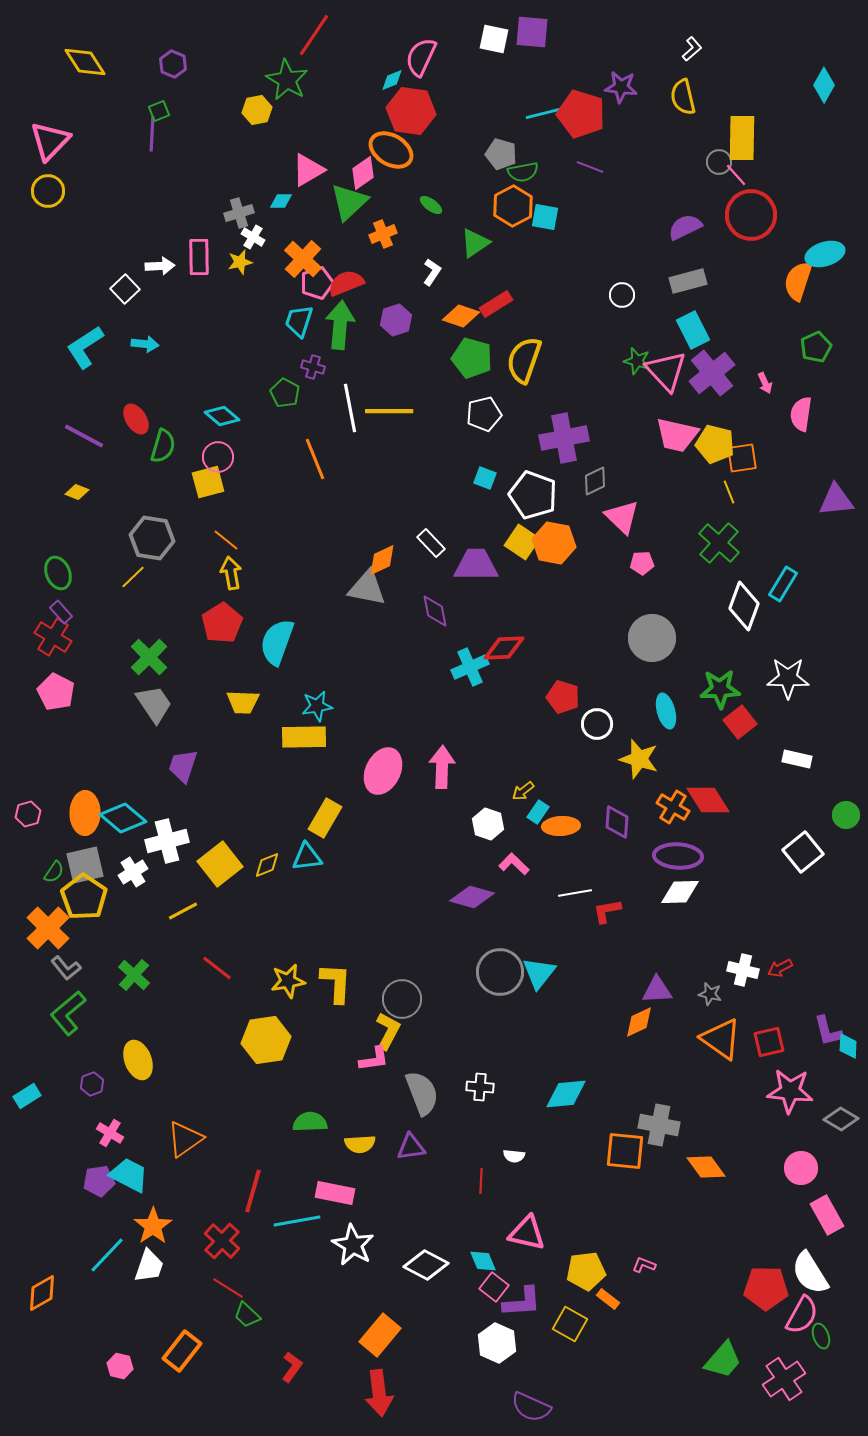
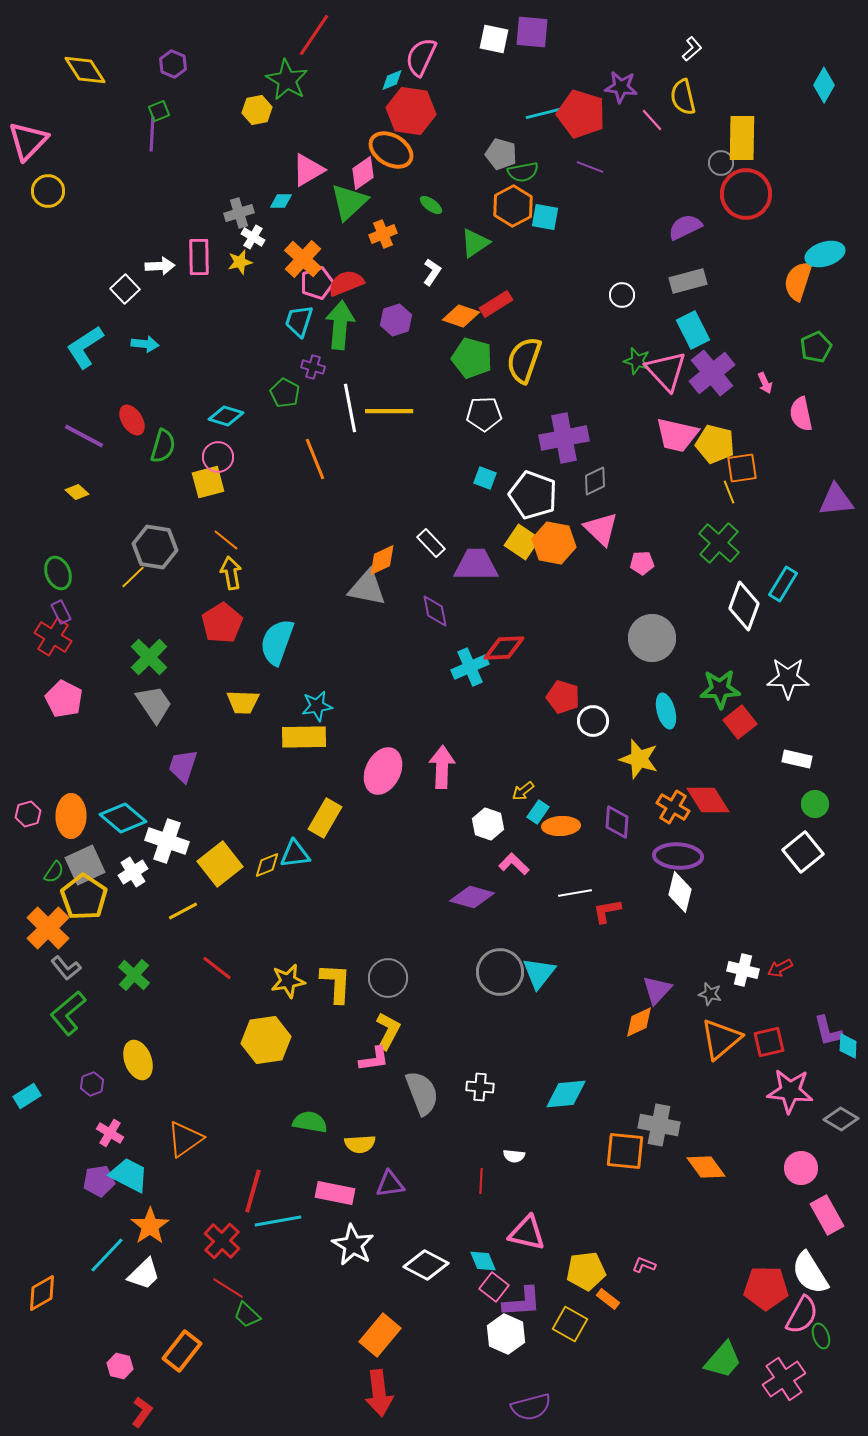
yellow diamond at (85, 62): moved 8 px down
pink triangle at (50, 141): moved 22 px left
gray circle at (719, 162): moved 2 px right, 1 px down
pink line at (736, 175): moved 84 px left, 55 px up
red circle at (751, 215): moved 5 px left, 21 px up
white pentagon at (484, 414): rotated 12 degrees clockwise
pink semicircle at (801, 414): rotated 20 degrees counterclockwise
cyan diamond at (222, 416): moved 4 px right; rotated 24 degrees counterclockwise
red ellipse at (136, 419): moved 4 px left, 1 px down
orange square at (742, 458): moved 10 px down
yellow diamond at (77, 492): rotated 20 degrees clockwise
pink triangle at (622, 517): moved 21 px left, 12 px down
gray hexagon at (152, 538): moved 3 px right, 9 px down
purple rectangle at (61, 612): rotated 15 degrees clockwise
pink pentagon at (56, 692): moved 8 px right, 7 px down
white circle at (597, 724): moved 4 px left, 3 px up
orange ellipse at (85, 813): moved 14 px left, 3 px down
green circle at (846, 815): moved 31 px left, 11 px up
white cross at (167, 841): rotated 33 degrees clockwise
cyan triangle at (307, 857): moved 12 px left, 3 px up
gray square at (85, 865): rotated 12 degrees counterclockwise
white diamond at (680, 892): rotated 75 degrees counterclockwise
purple triangle at (657, 990): rotated 44 degrees counterclockwise
gray circle at (402, 999): moved 14 px left, 21 px up
orange triangle at (721, 1039): rotated 45 degrees clockwise
green semicircle at (310, 1122): rotated 12 degrees clockwise
purple triangle at (411, 1147): moved 21 px left, 37 px down
cyan line at (297, 1221): moved 19 px left
orange star at (153, 1226): moved 3 px left
white trapezoid at (149, 1266): moved 5 px left, 8 px down; rotated 27 degrees clockwise
white hexagon at (497, 1343): moved 9 px right, 9 px up
red L-shape at (292, 1367): moved 150 px left, 45 px down
purple semicircle at (531, 1407): rotated 39 degrees counterclockwise
